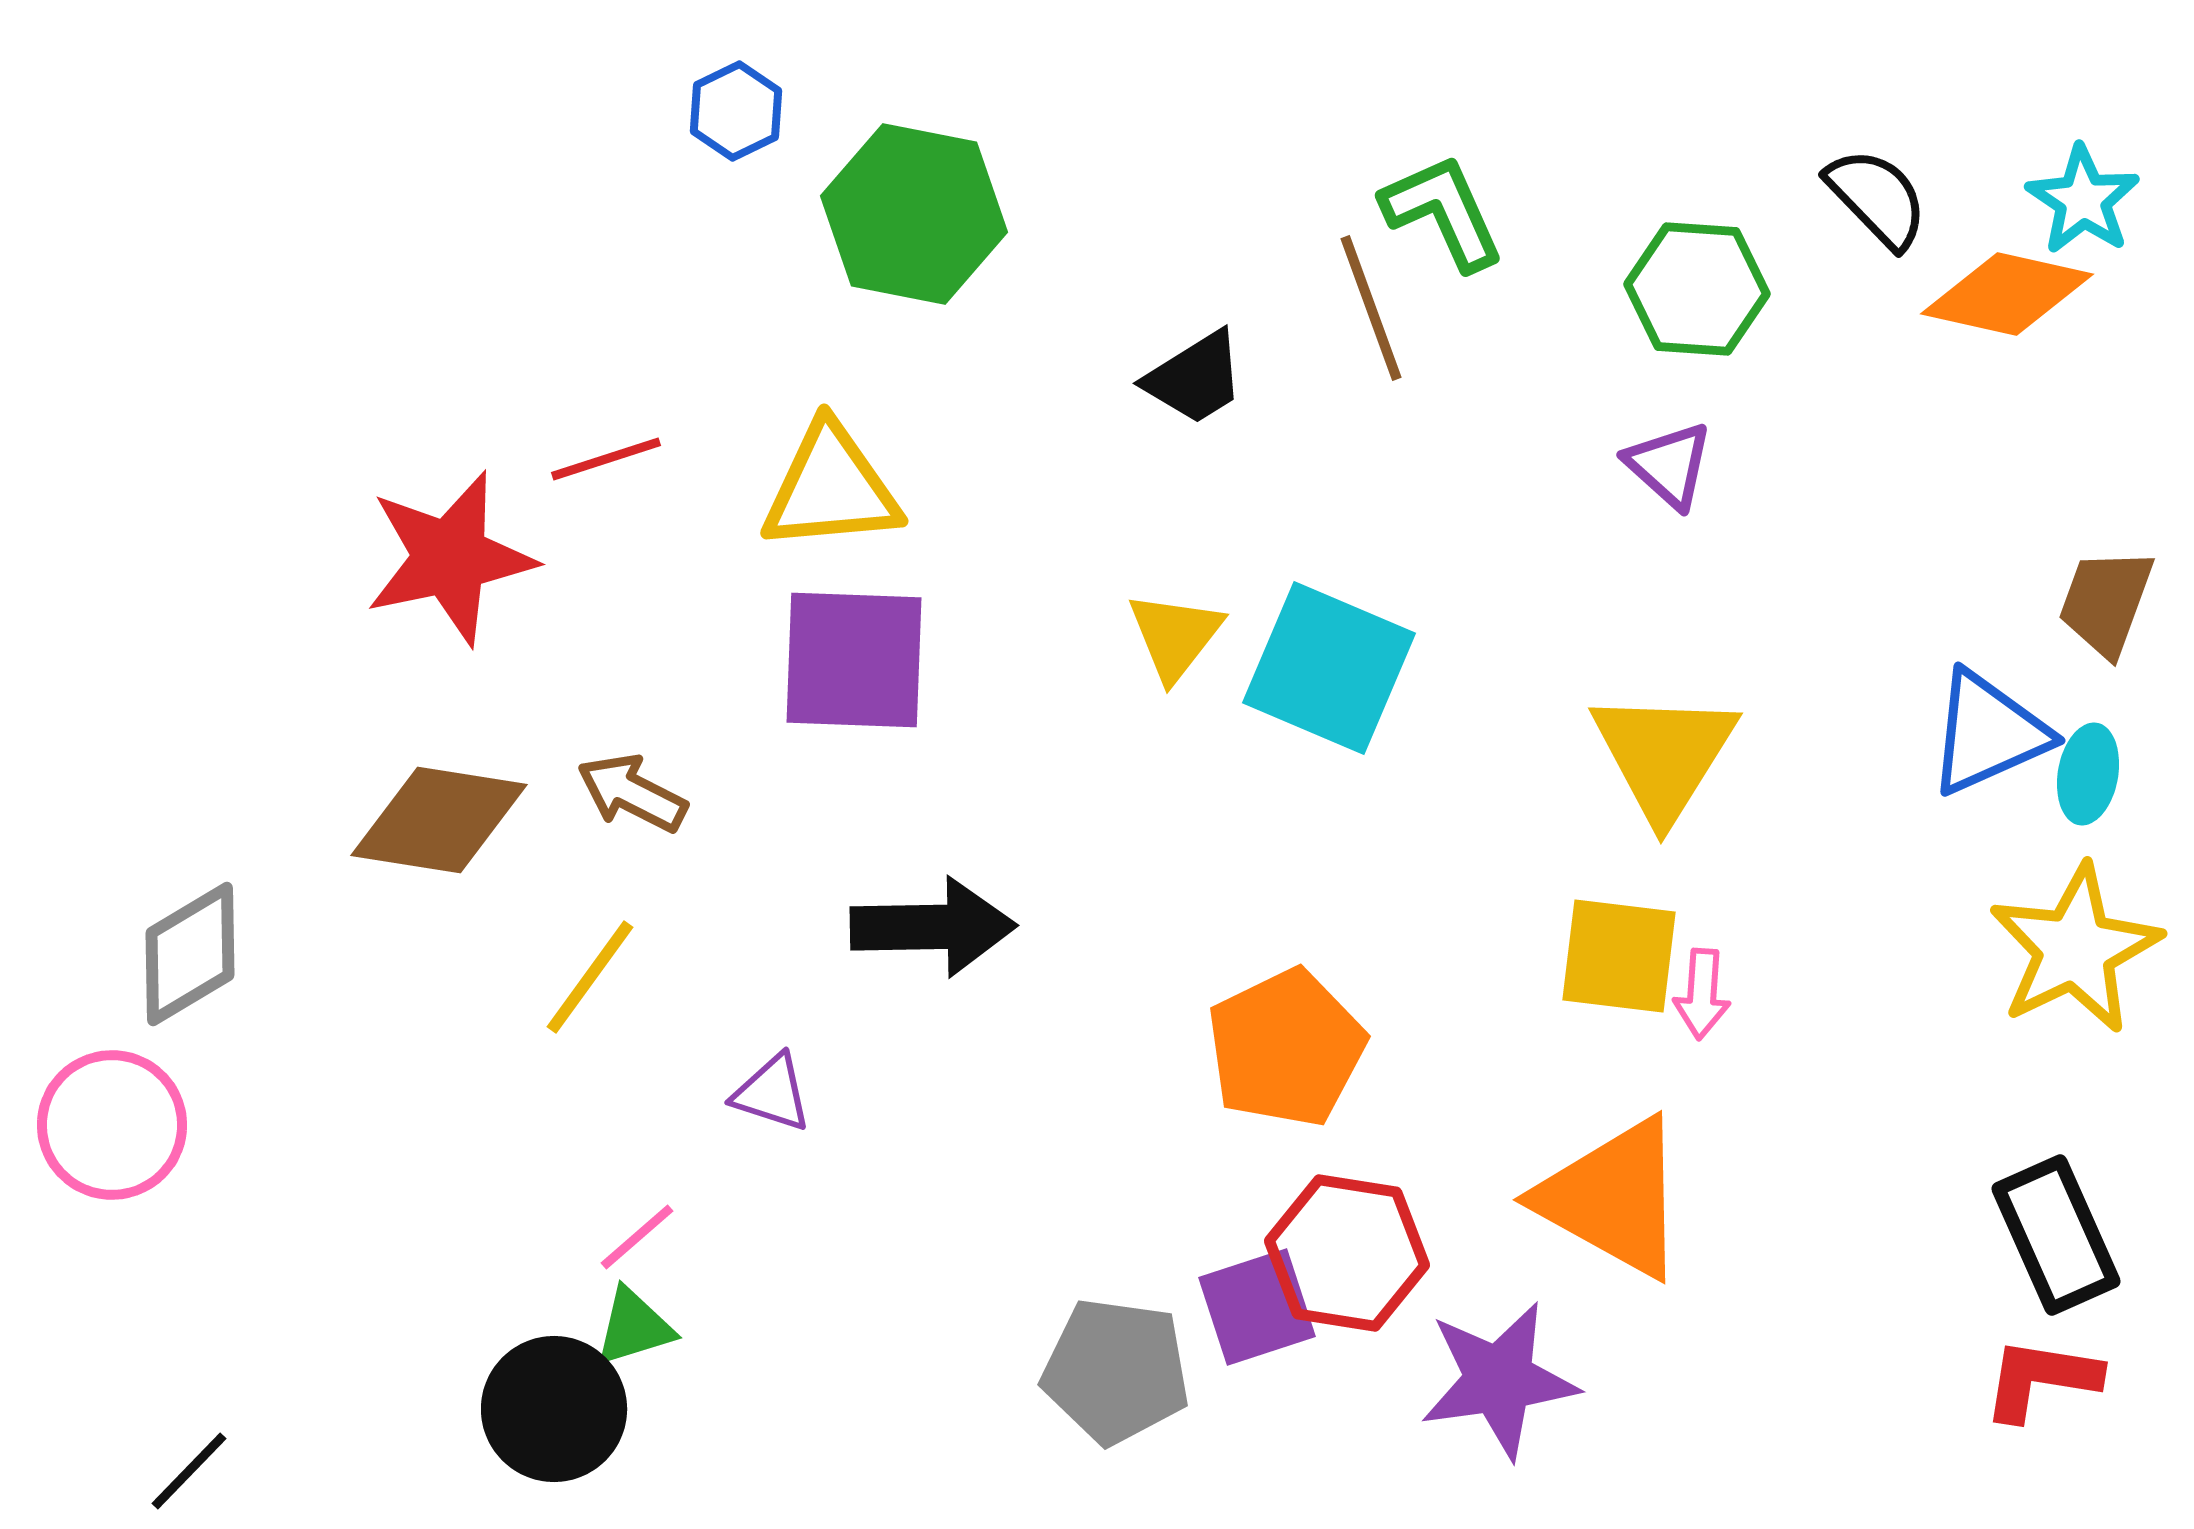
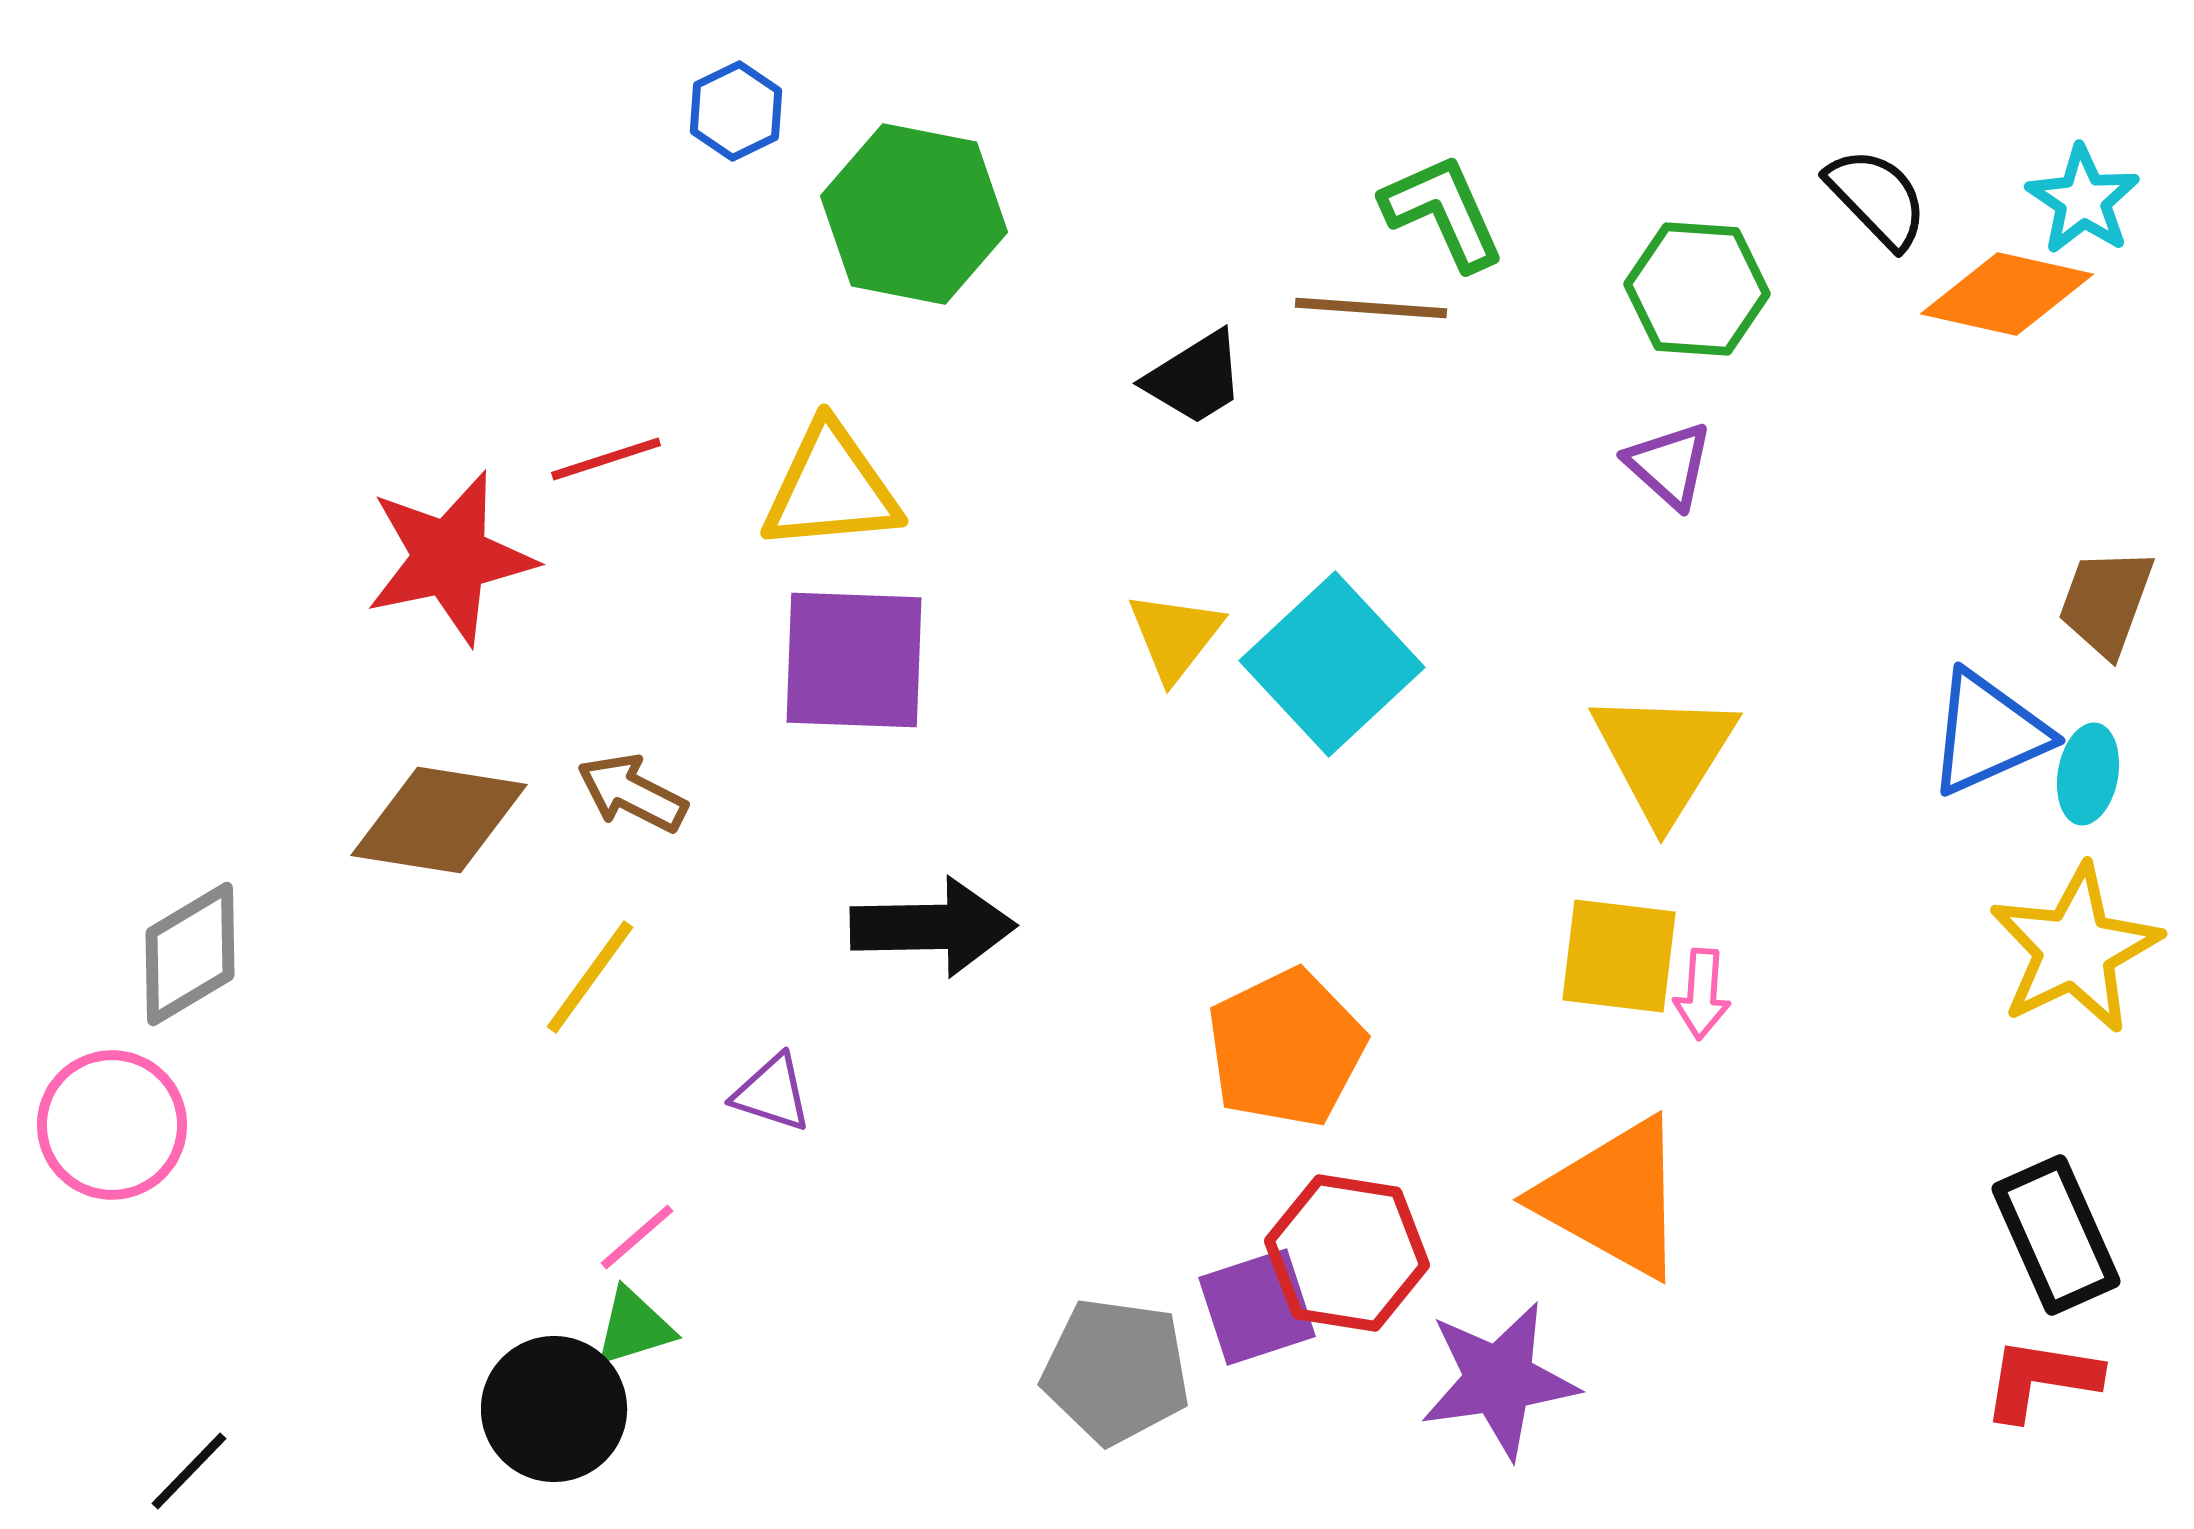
brown line at (1371, 308): rotated 66 degrees counterclockwise
cyan square at (1329, 668): moved 3 px right, 4 px up; rotated 24 degrees clockwise
